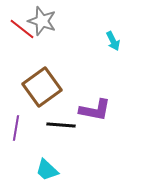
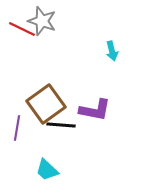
red line: rotated 12 degrees counterclockwise
cyan arrow: moved 1 px left, 10 px down; rotated 12 degrees clockwise
brown square: moved 4 px right, 17 px down
purple line: moved 1 px right
